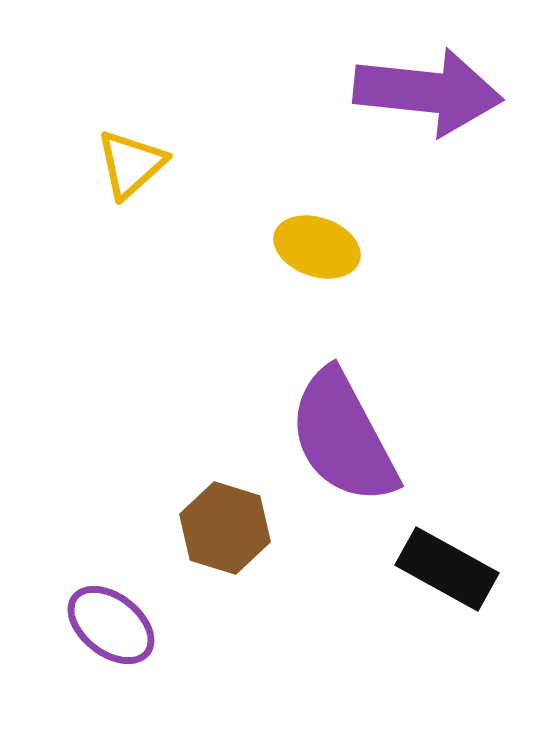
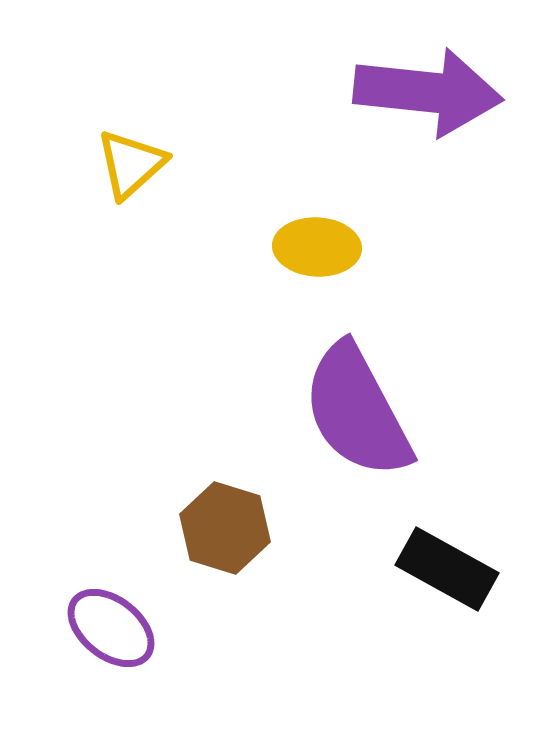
yellow ellipse: rotated 16 degrees counterclockwise
purple semicircle: moved 14 px right, 26 px up
purple ellipse: moved 3 px down
